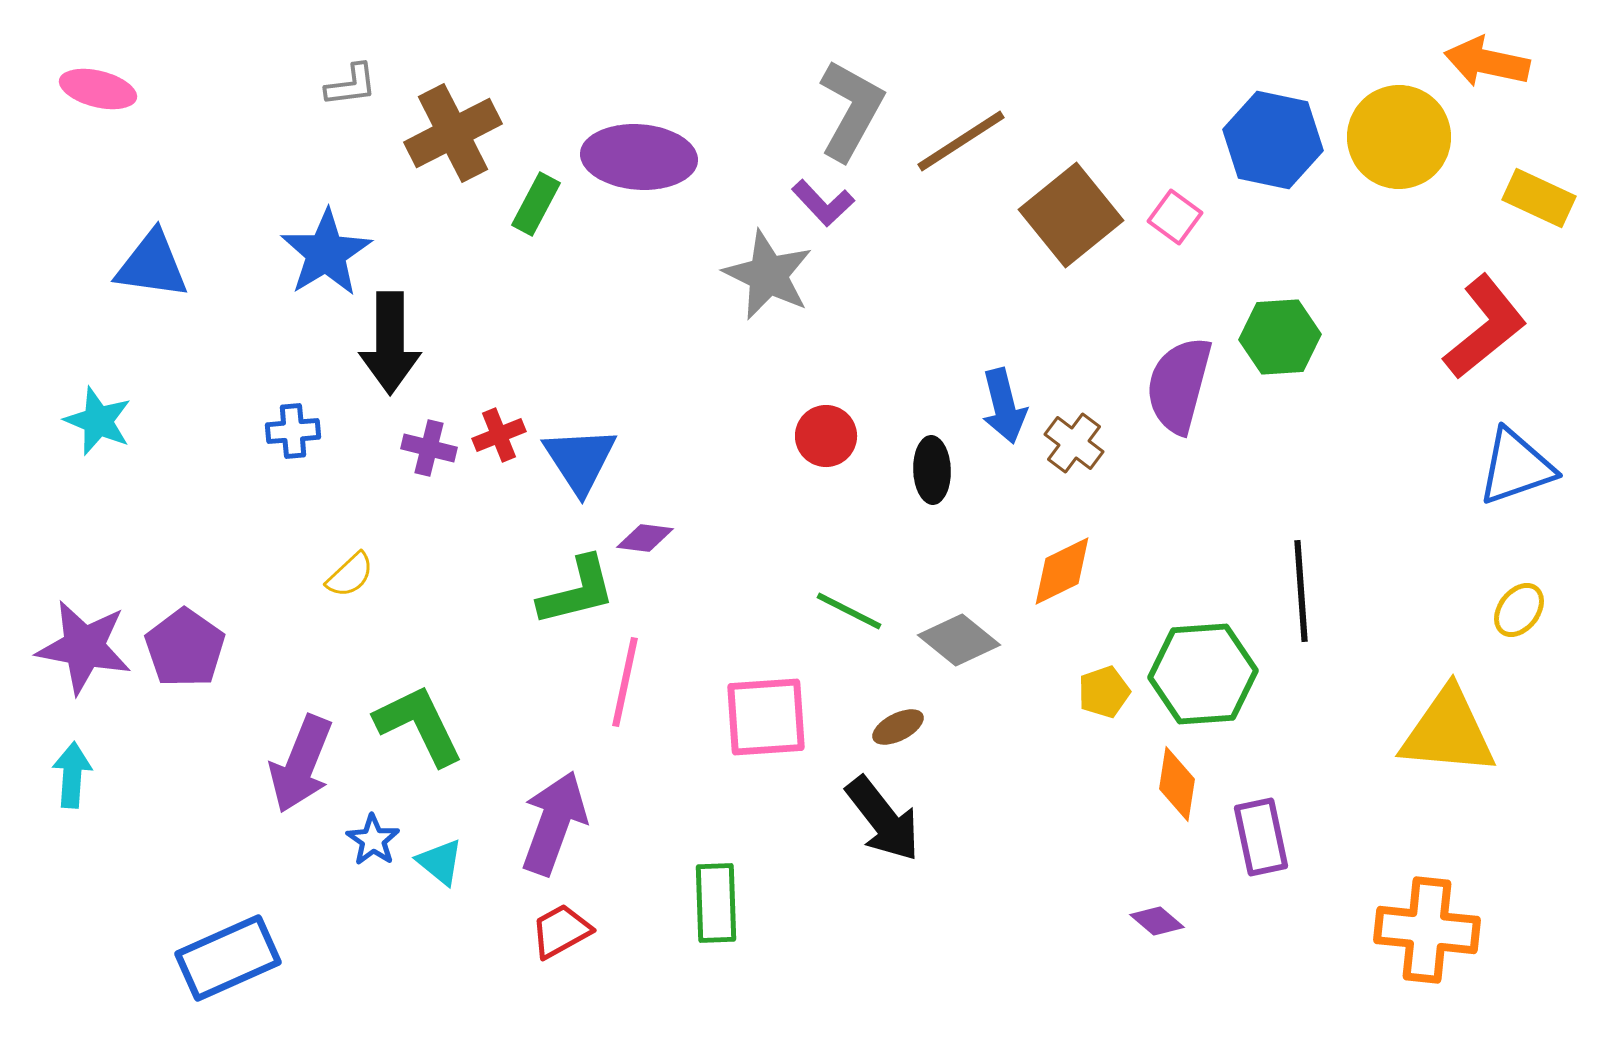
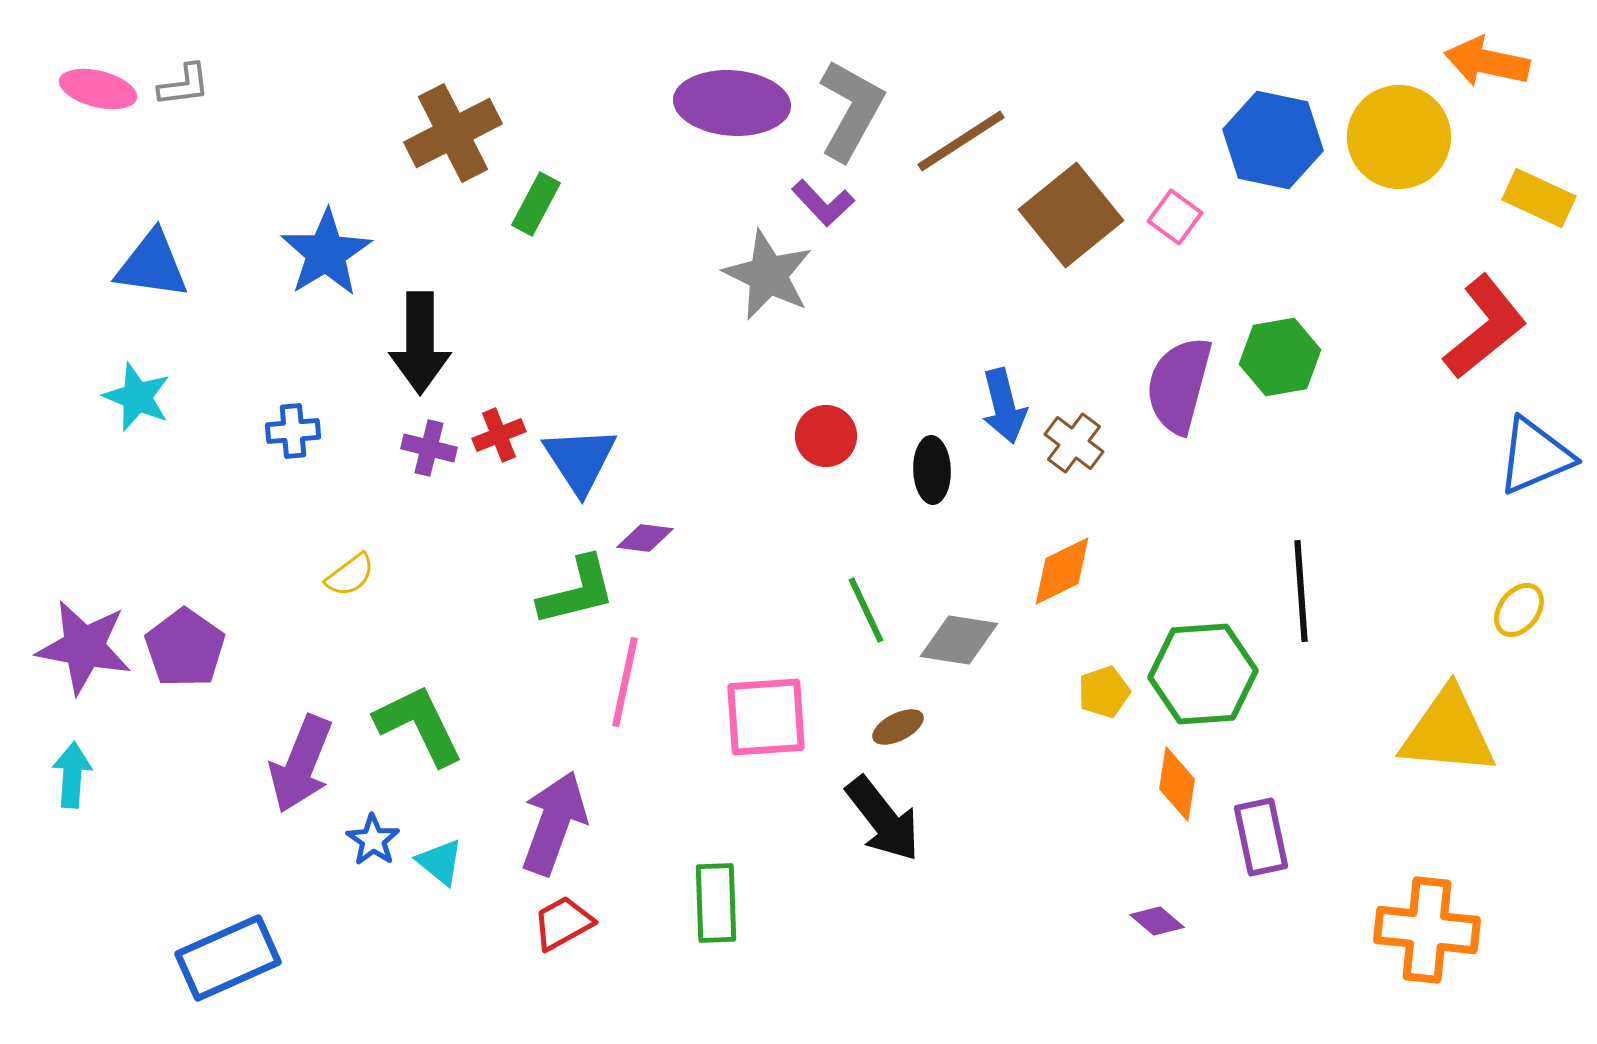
gray L-shape at (351, 85): moved 167 px left
purple ellipse at (639, 157): moved 93 px right, 54 px up
green hexagon at (1280, 337): moved 20 px down; rotated 6 degrees counterclockwise
black arrow at (390, 343): moved 30 px right
cyan star at (98, 421): moved 39 px right, 24 px up
blue triangle at (1516, 467): moved 19 px right, 11 px up; rotated 4 degrees counterclockwise
yellow semicircle at (350, 575): rotated 6 degrees clockwise
green line at (849, 611): moved 17 px right, 1 px up; rotated 38 degrees clockwise
gray diamond at (959, 640): rotated 30 degrees counterclockwise
red trapezoid at (561, 931): moved 2 px right, 8 px up
